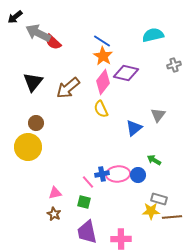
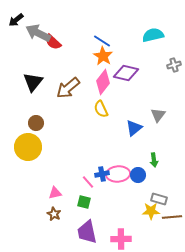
black arrow: moved 1 px right, 3 px down
green arrow: rotated 128 degrees counterclockwise
